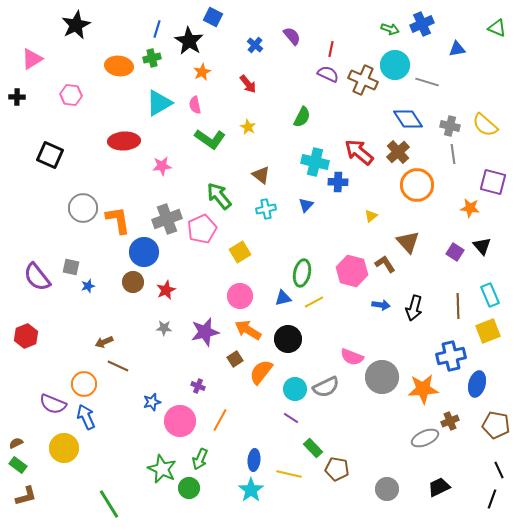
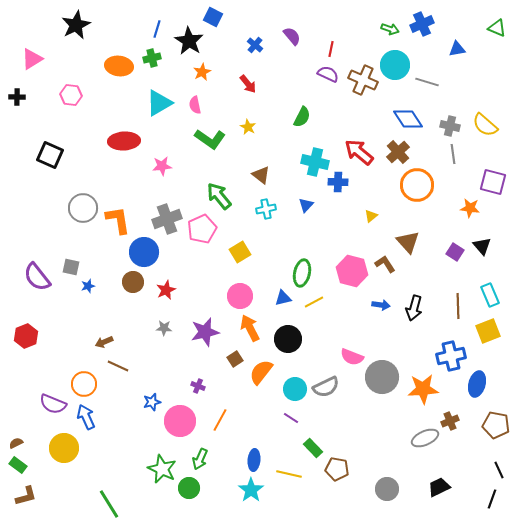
orange arrow at (248, 330): moved 2 px right, 2 px up; rotated 32 degrees clockwise
